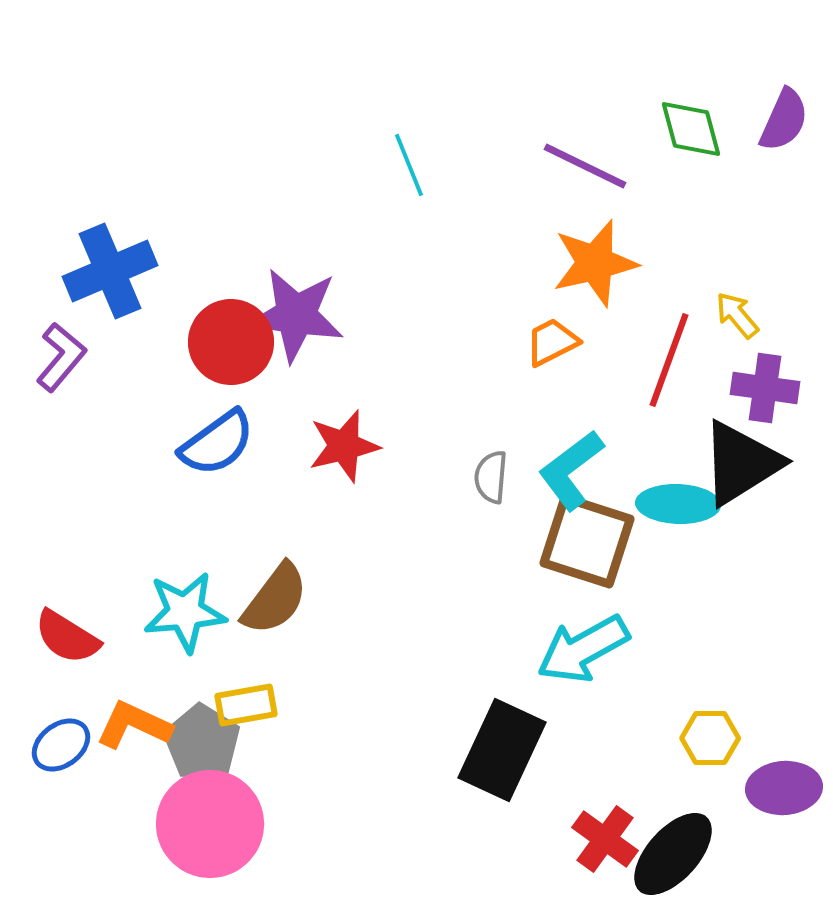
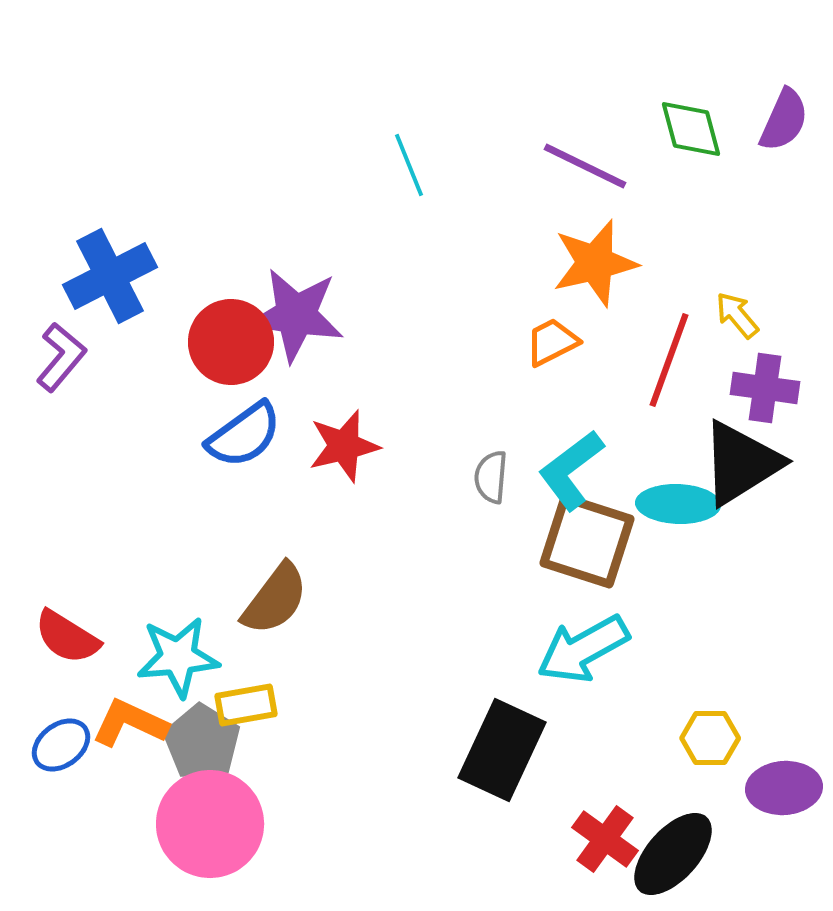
blue cross: moved 5 px down; rotated 4 degrees counterclockwise
blue semicircle: moved 27 px right, 8 px up
cyan star: moved 7 px left, 45 px down
orange L-shape: moved 4 px left, 2 px up
